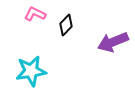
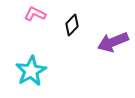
black diamond: moved 6 px right
cyan star: rotated 20 degrees counterclockwise
